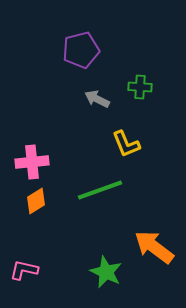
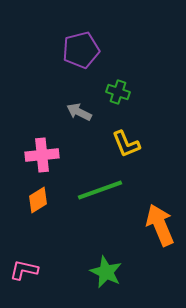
green cross: moved 22 px left, 5 px down; rotated 15 degrees clockwise
gray arrow: moved 18 px left, 13 px down
pink cross: moved 10 px right, 7 px up
orange diamond: moved 2 px right, 1 px up
orange arrow: moved 6 px right, 22 px up; rotated 30 degrees clockwise
